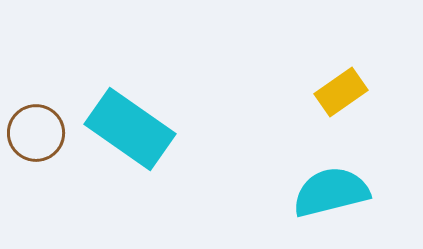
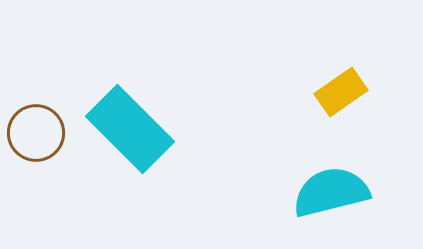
cyan rectangle: rotated 10 degrees clockwise
